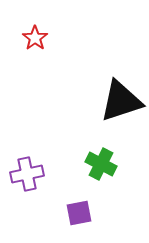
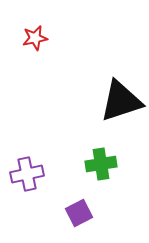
red star: rotated 25 degrees clockwise
green cross: rotated 36 degrees counterclockwise
purple square: rotated 16 degrees counterclockwise
